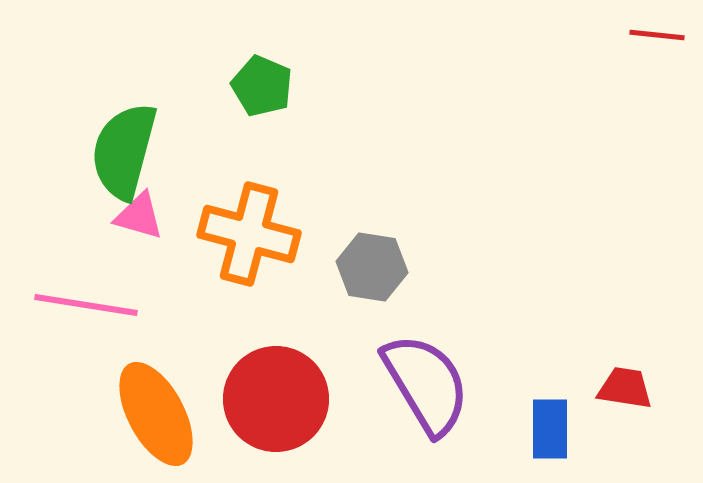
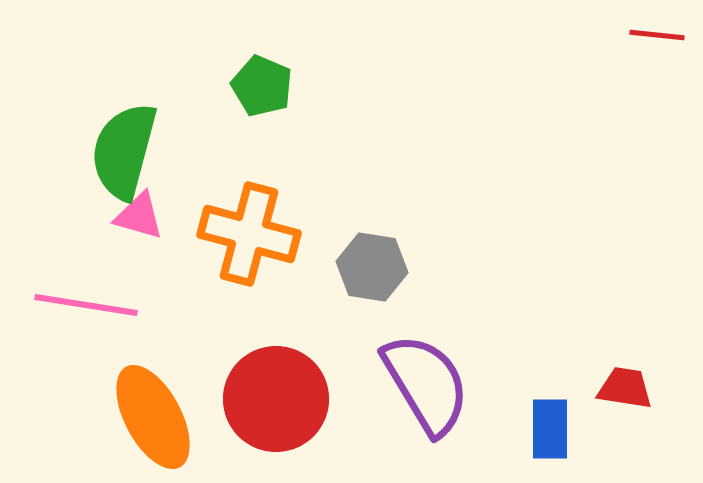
orange ellipse: moved 3 px left, 3 px down
